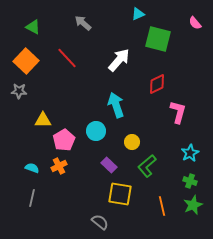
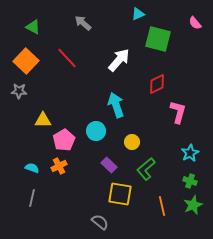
green L-shape: moved 1 px left, 3 px down
